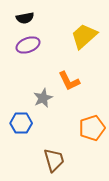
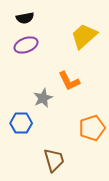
purple ellipse: moved 2 px left
